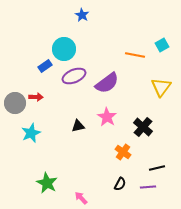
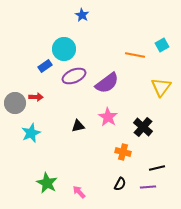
pink star: moved 1 px right
orange cross: rotated 21 degrees counterclockwise
pink arrow: moved 2 px left, 6 px up
